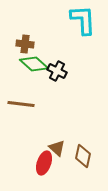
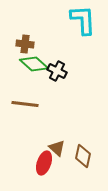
brown line: moved 4 px right
